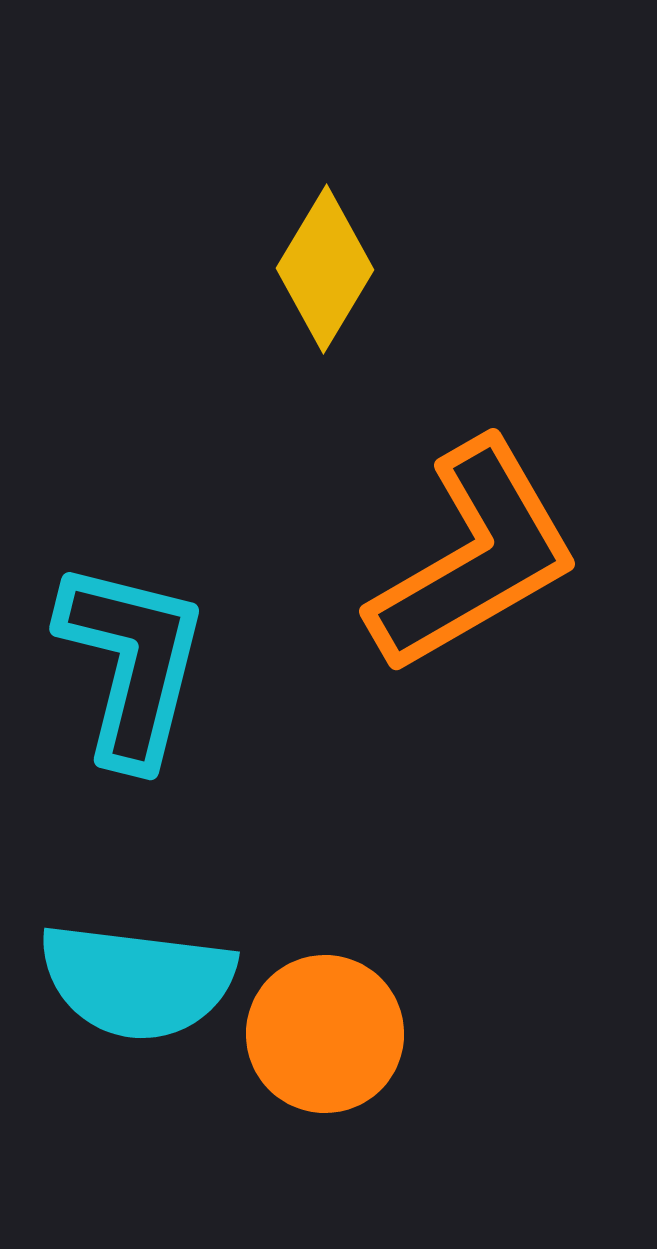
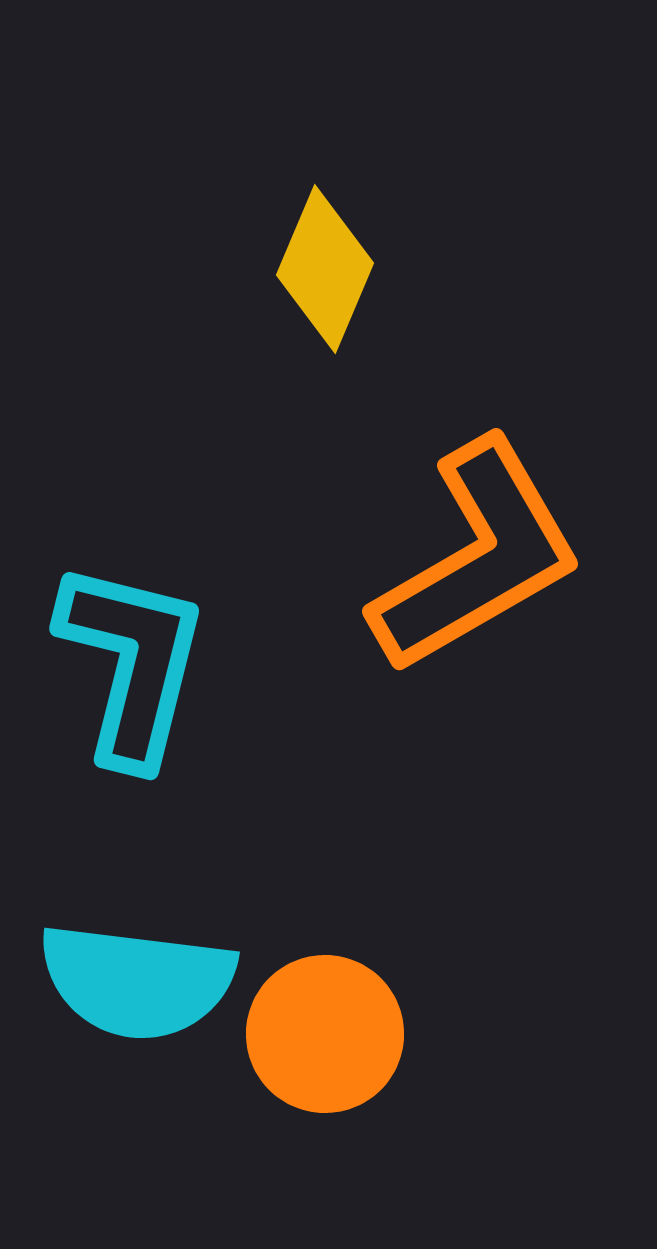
yellow diamond: rotated 8 degrees counterclockwise
orange L-shape: moved 3 px right
